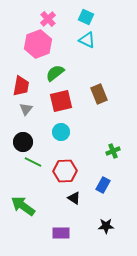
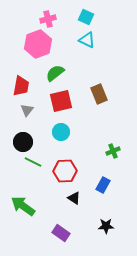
pink cross: rotated 28 degrees clockwise
gray triangle: moved 1 px right, 1 px down
purple rectangle: rotated 36 degrees clockwise
